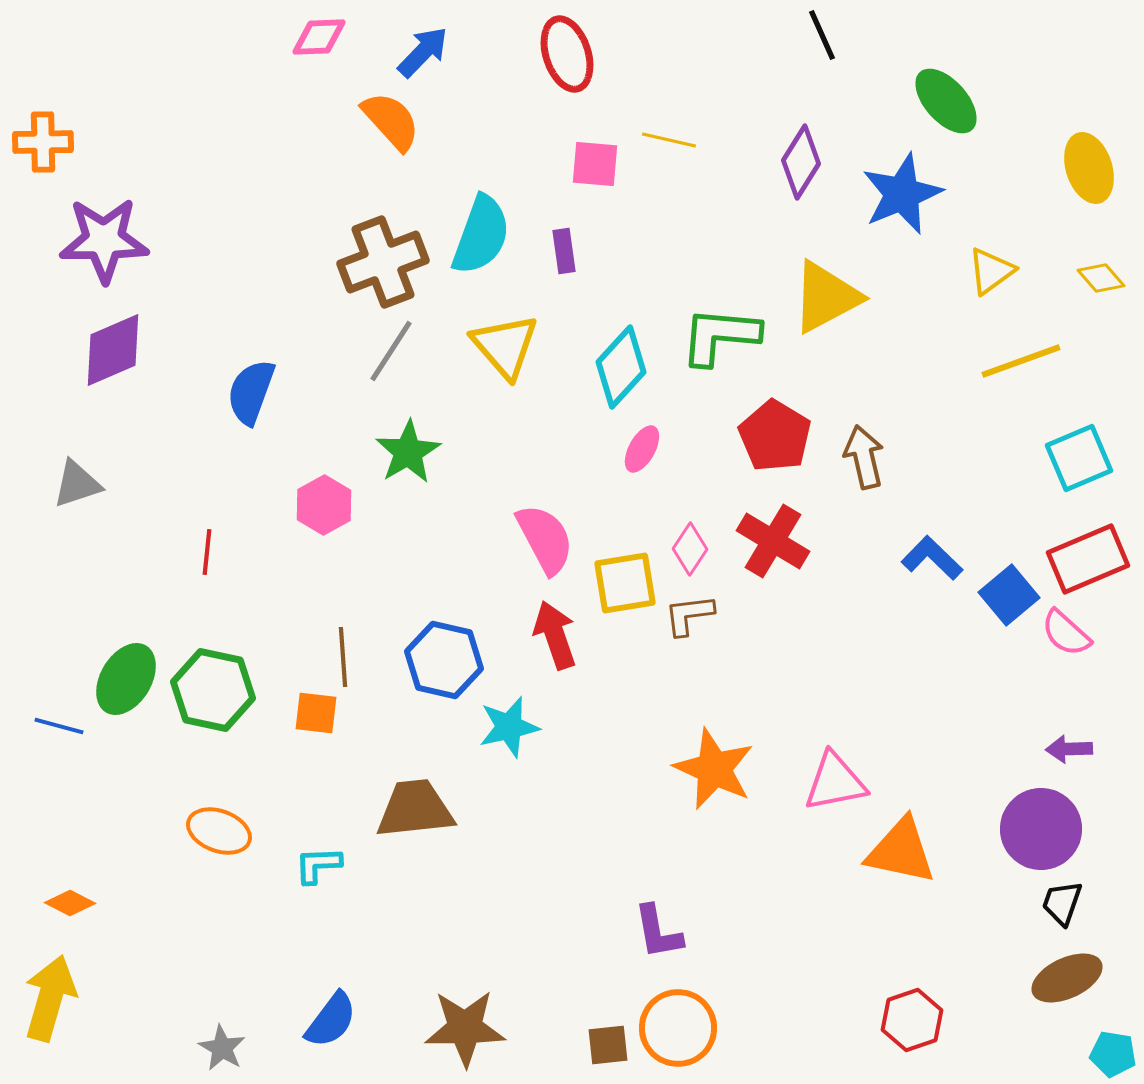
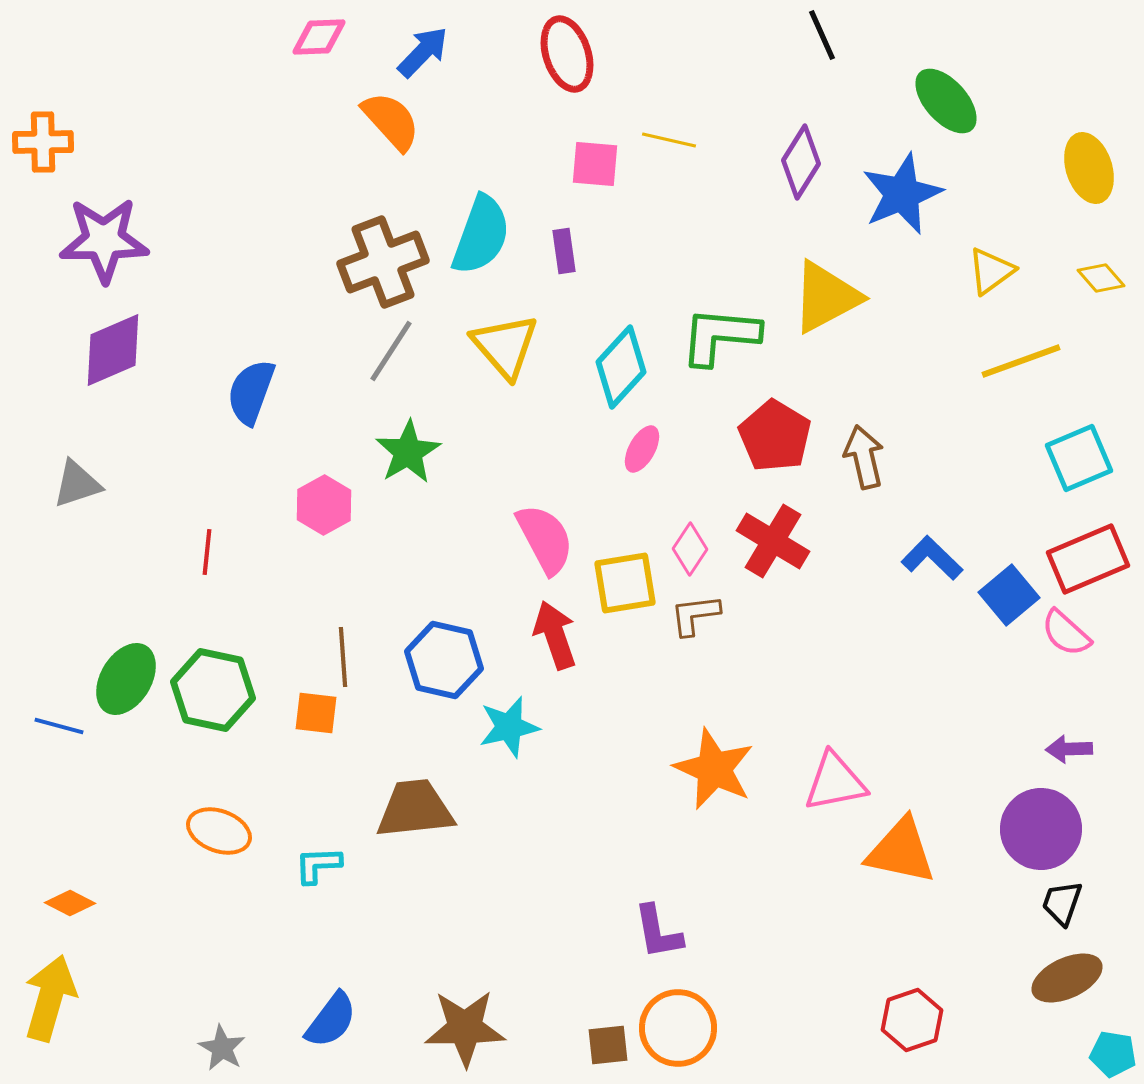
brown L-shape at (689, 615): moved 6 px right
